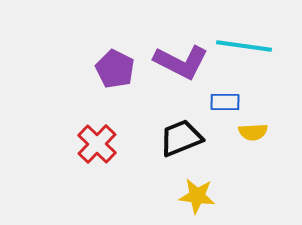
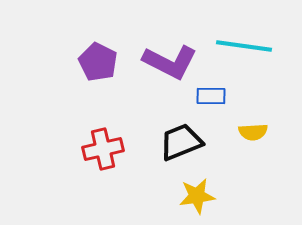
purple L-shape: moved 11 px left
purple pentagon: moved 17 px left, 7 px up
blue rectangle: moved 14 px left, 6 px up
black trapezoid: moved 4 px down
red cross: moved 6 px right, 5 px down; rotated 33 degrees clockwise
yellow star: rotated 15 degrees counterclockwise
